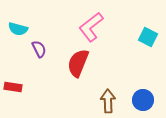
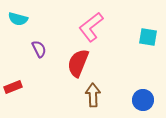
cyan semicircle: moved 10 px up
cyan square: rotated 18 degrees counterclockwise
red rectangle: rotated 30 degrees counterclockwise
brown arrow: moved 15 px left, 6 px up
